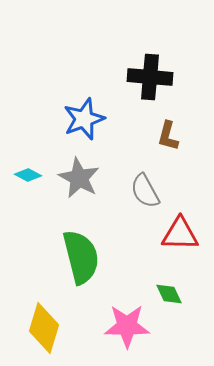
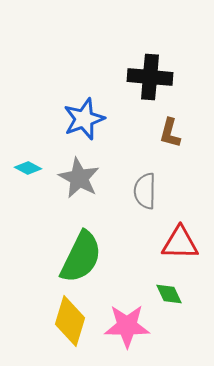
brown L-shape: moved 2 px right, 3 px up
cyan diamond: moved 7 px up
gray semicircle: rotated 30 degrees clockwise
red triangle: moved 9 px down
green semicircle: rotated 40 degrees clockwise
yellow diamond: moved 26 px right, 7 px up
